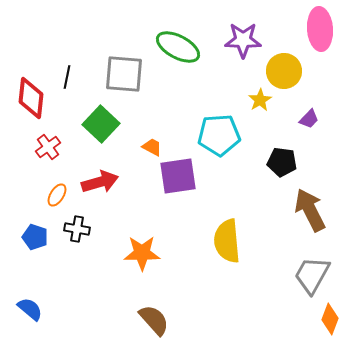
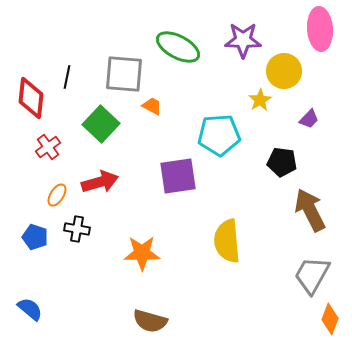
orange trapezoid: moved 41 px up
brown semicircle: moved 4 px left, 1 px down; rotated 148 degrees clockwise
